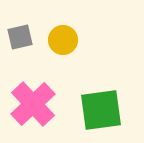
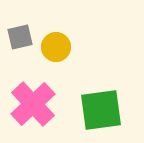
yellow circle: moved 7 px left, 7 px down
